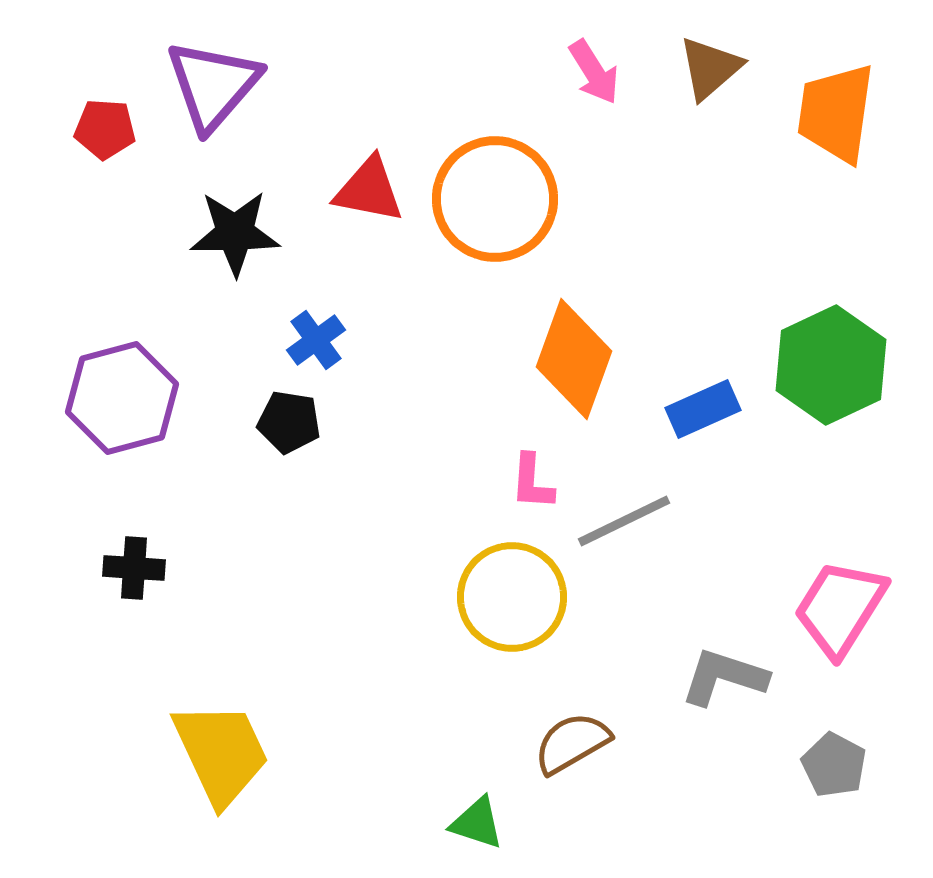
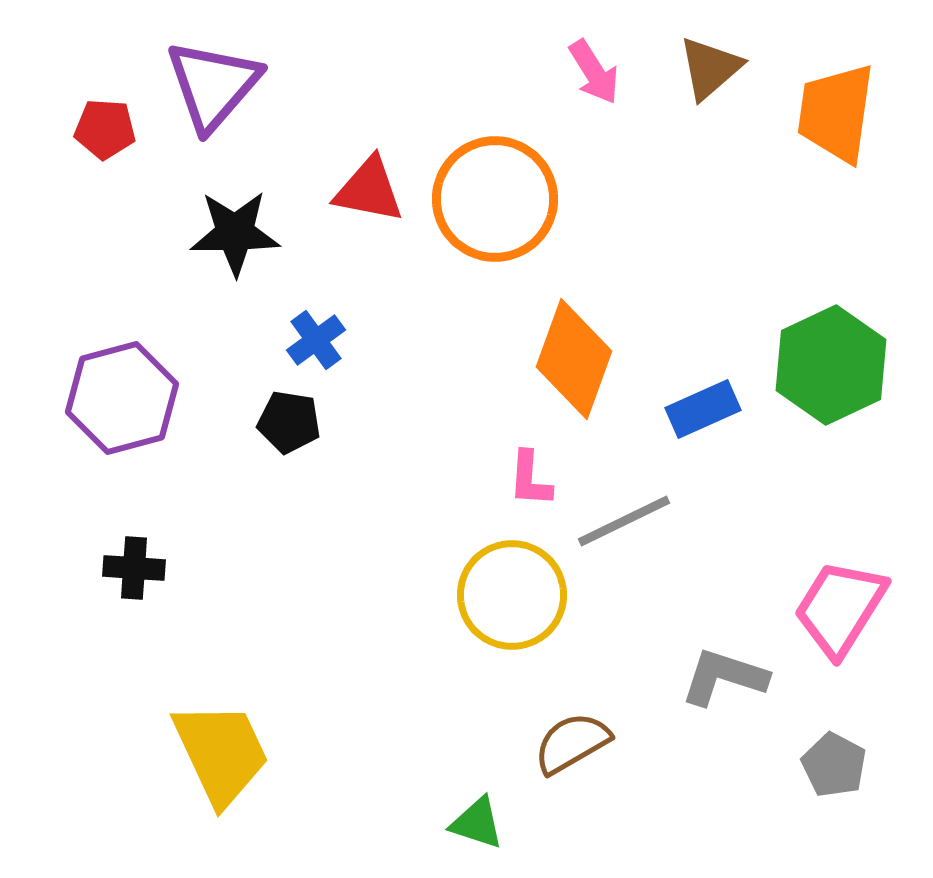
pink L-shape: moved 2 px left, 3 px up
yellow circle: moved 2 px up
